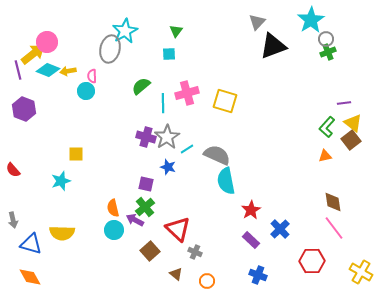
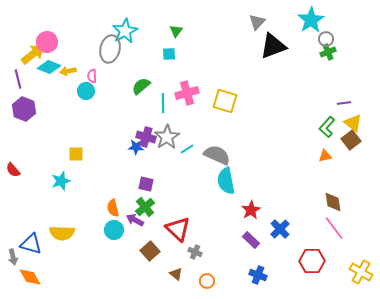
purple line at (18, 70): moved 9 px down
cyan diamond at (48, 70): moved 1 px right, 3 px up
blue star at (168, 167): moved 32 px left, 20 px up; rotated 14 degrees counterclockwise
gray arrow at (13, 220): moved 37 px down
